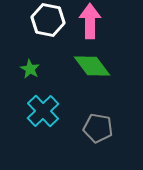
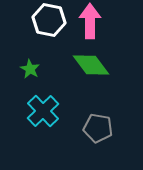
white hexagon: moved 1 px right
green diamond: moved 1 px left, 1 px up
